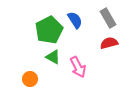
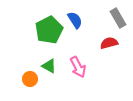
gray rectangle: moved 10 px right
green triangle: moved 4 px left, 9 px down
